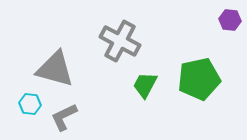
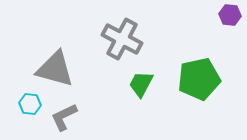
purple hexagon: moved 5 px up
gray cross: moved 2 px right, 2 px up
green trapezoid: moved 4 px left, 1 px up
